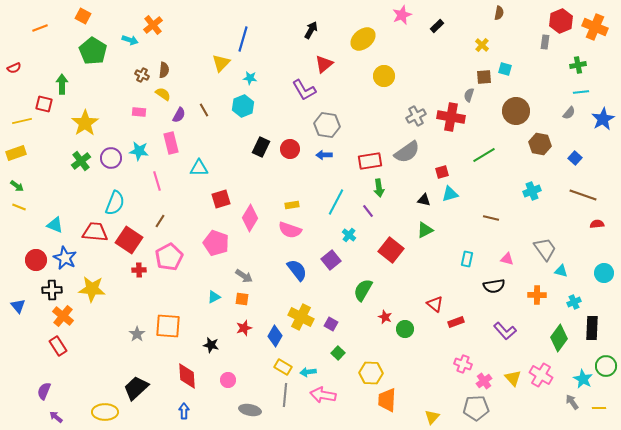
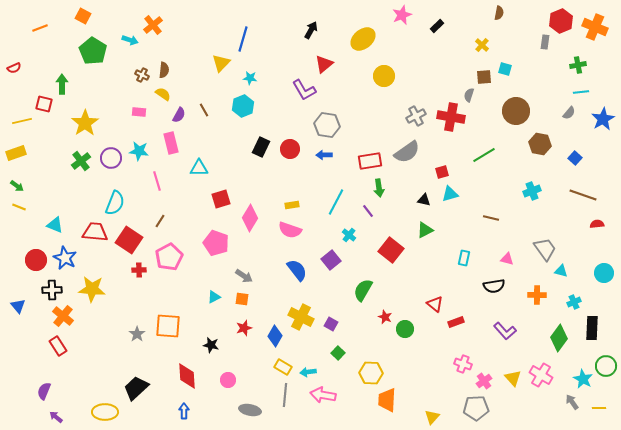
cyan rectangle at (467, 259): moved 3 px left, 1 px up
